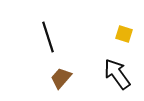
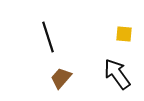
yellow square: rotated 12 degrees counterclockwise
